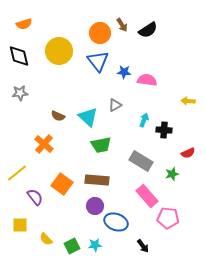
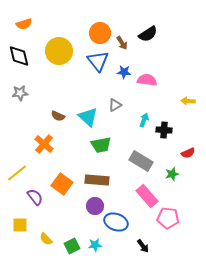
brown arrow: moved 18 px down
black semicircle: moved 4 px down
